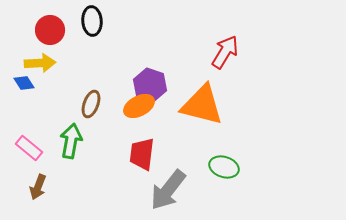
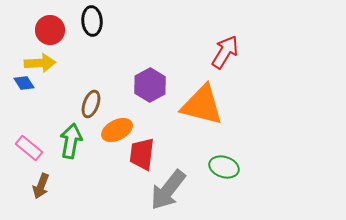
purple hexagon: rotated 12 degrees clockwise
orange ellipse: moved 22 px left, 24 px down
brown arrow: moved 3 px right, 1 px up
